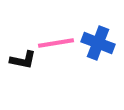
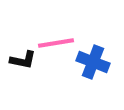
blue cross: moved 5 px left, 19 px down
